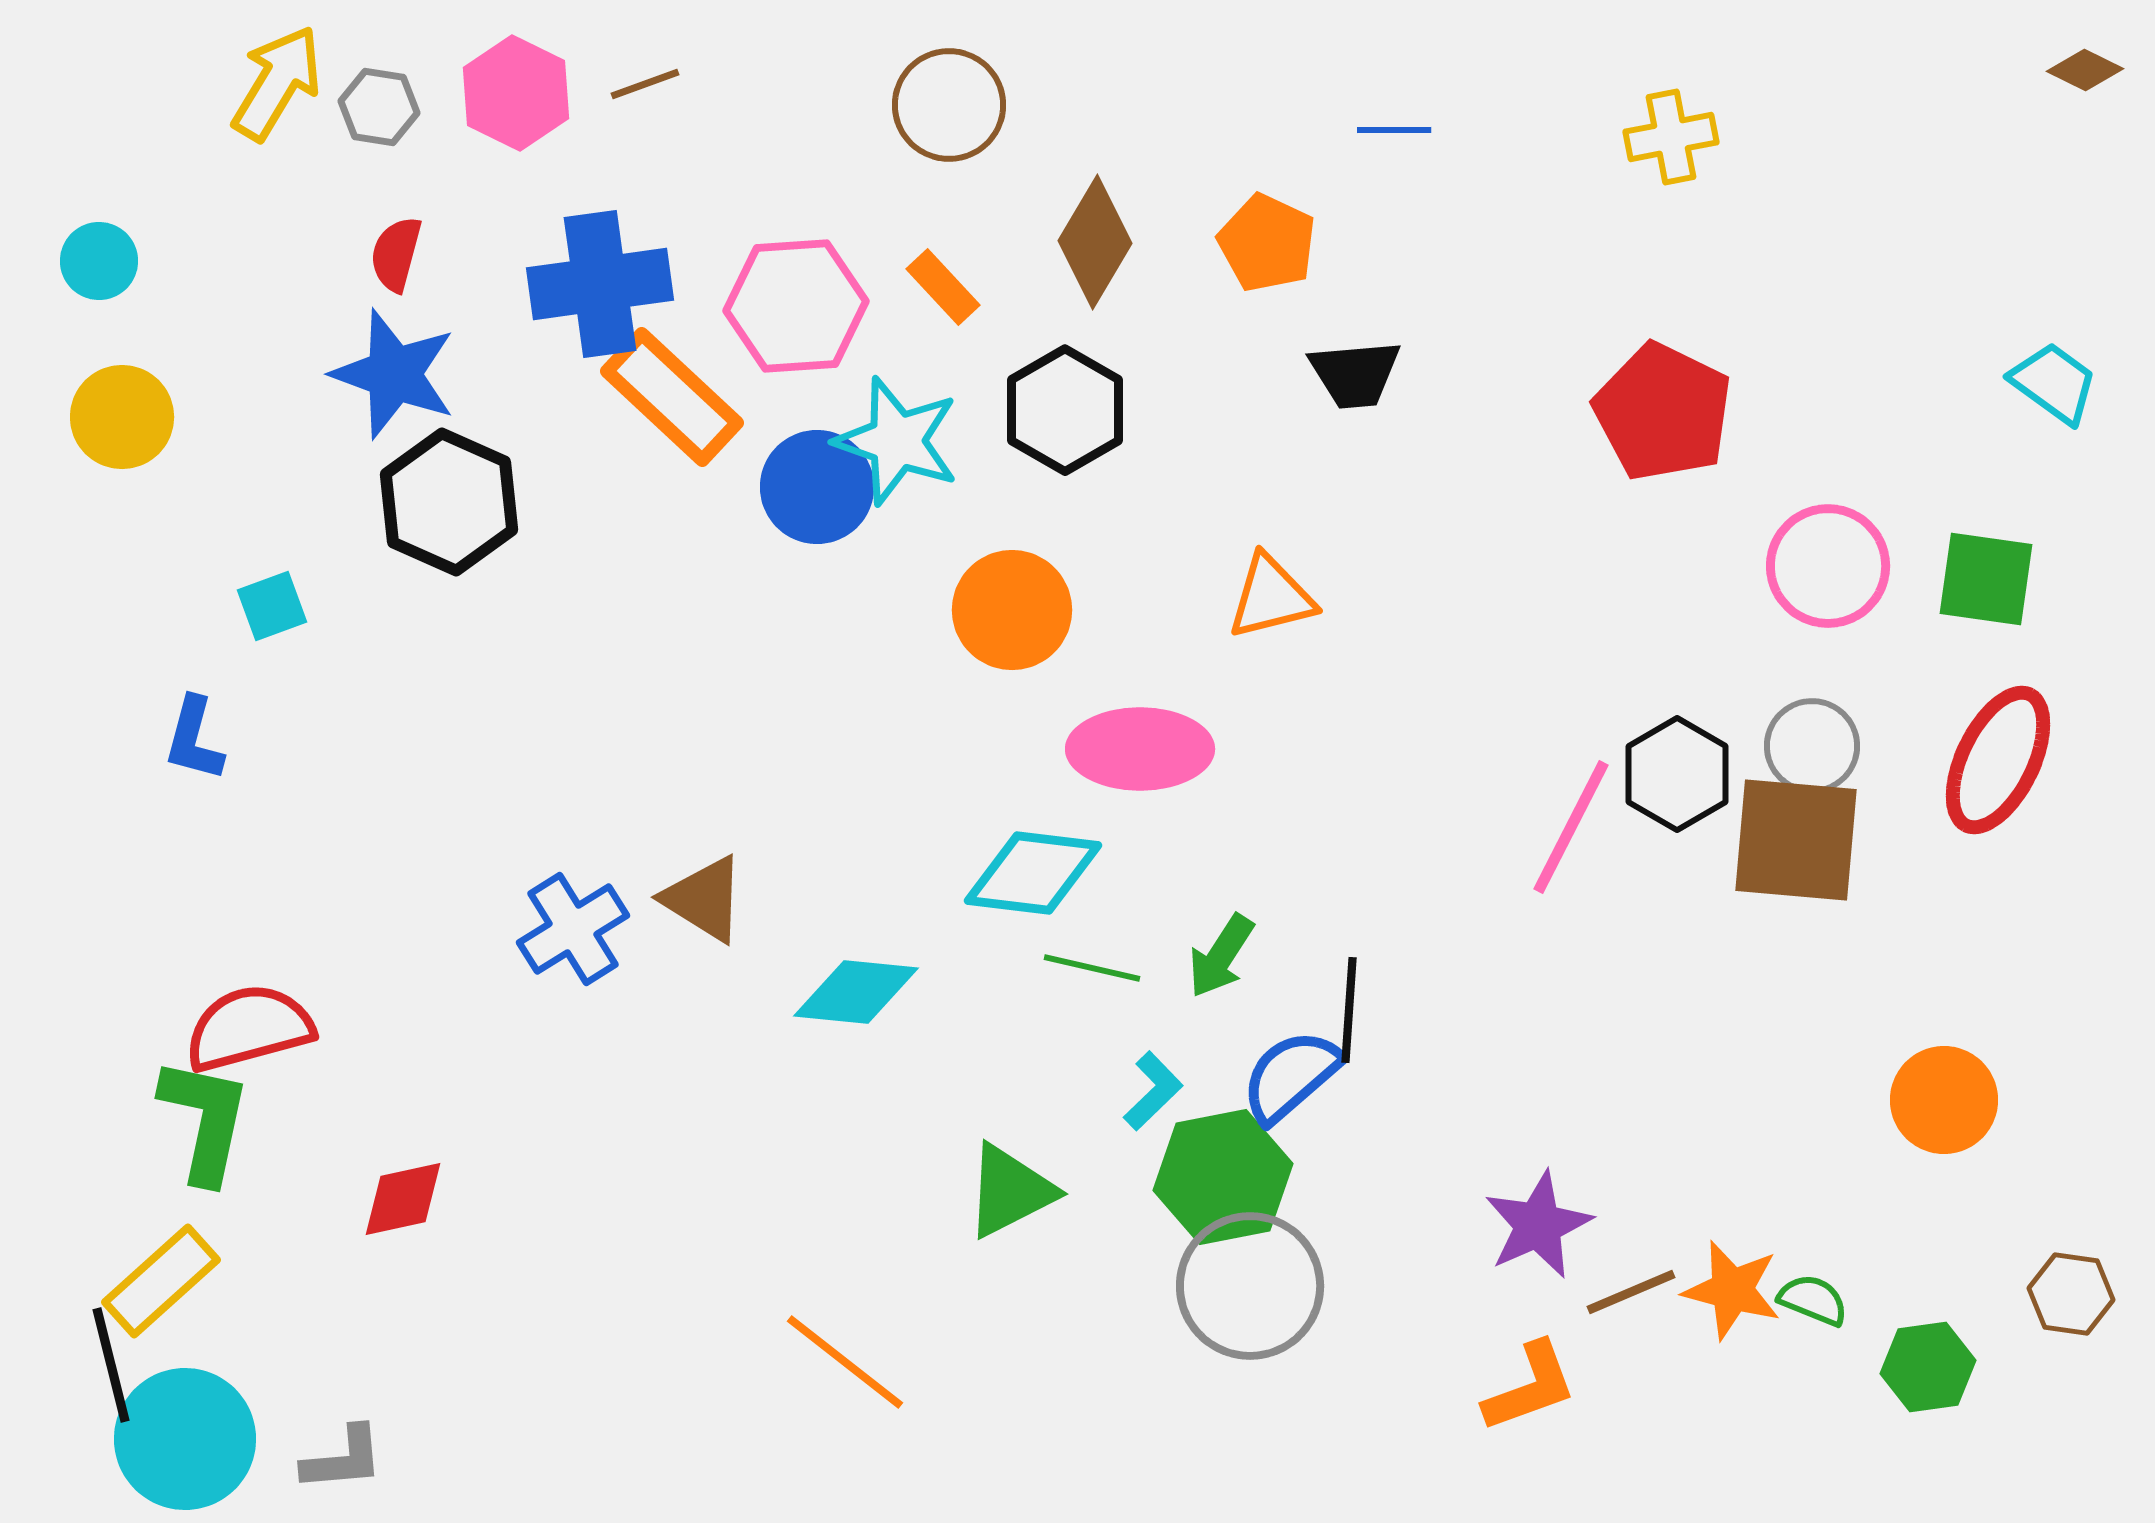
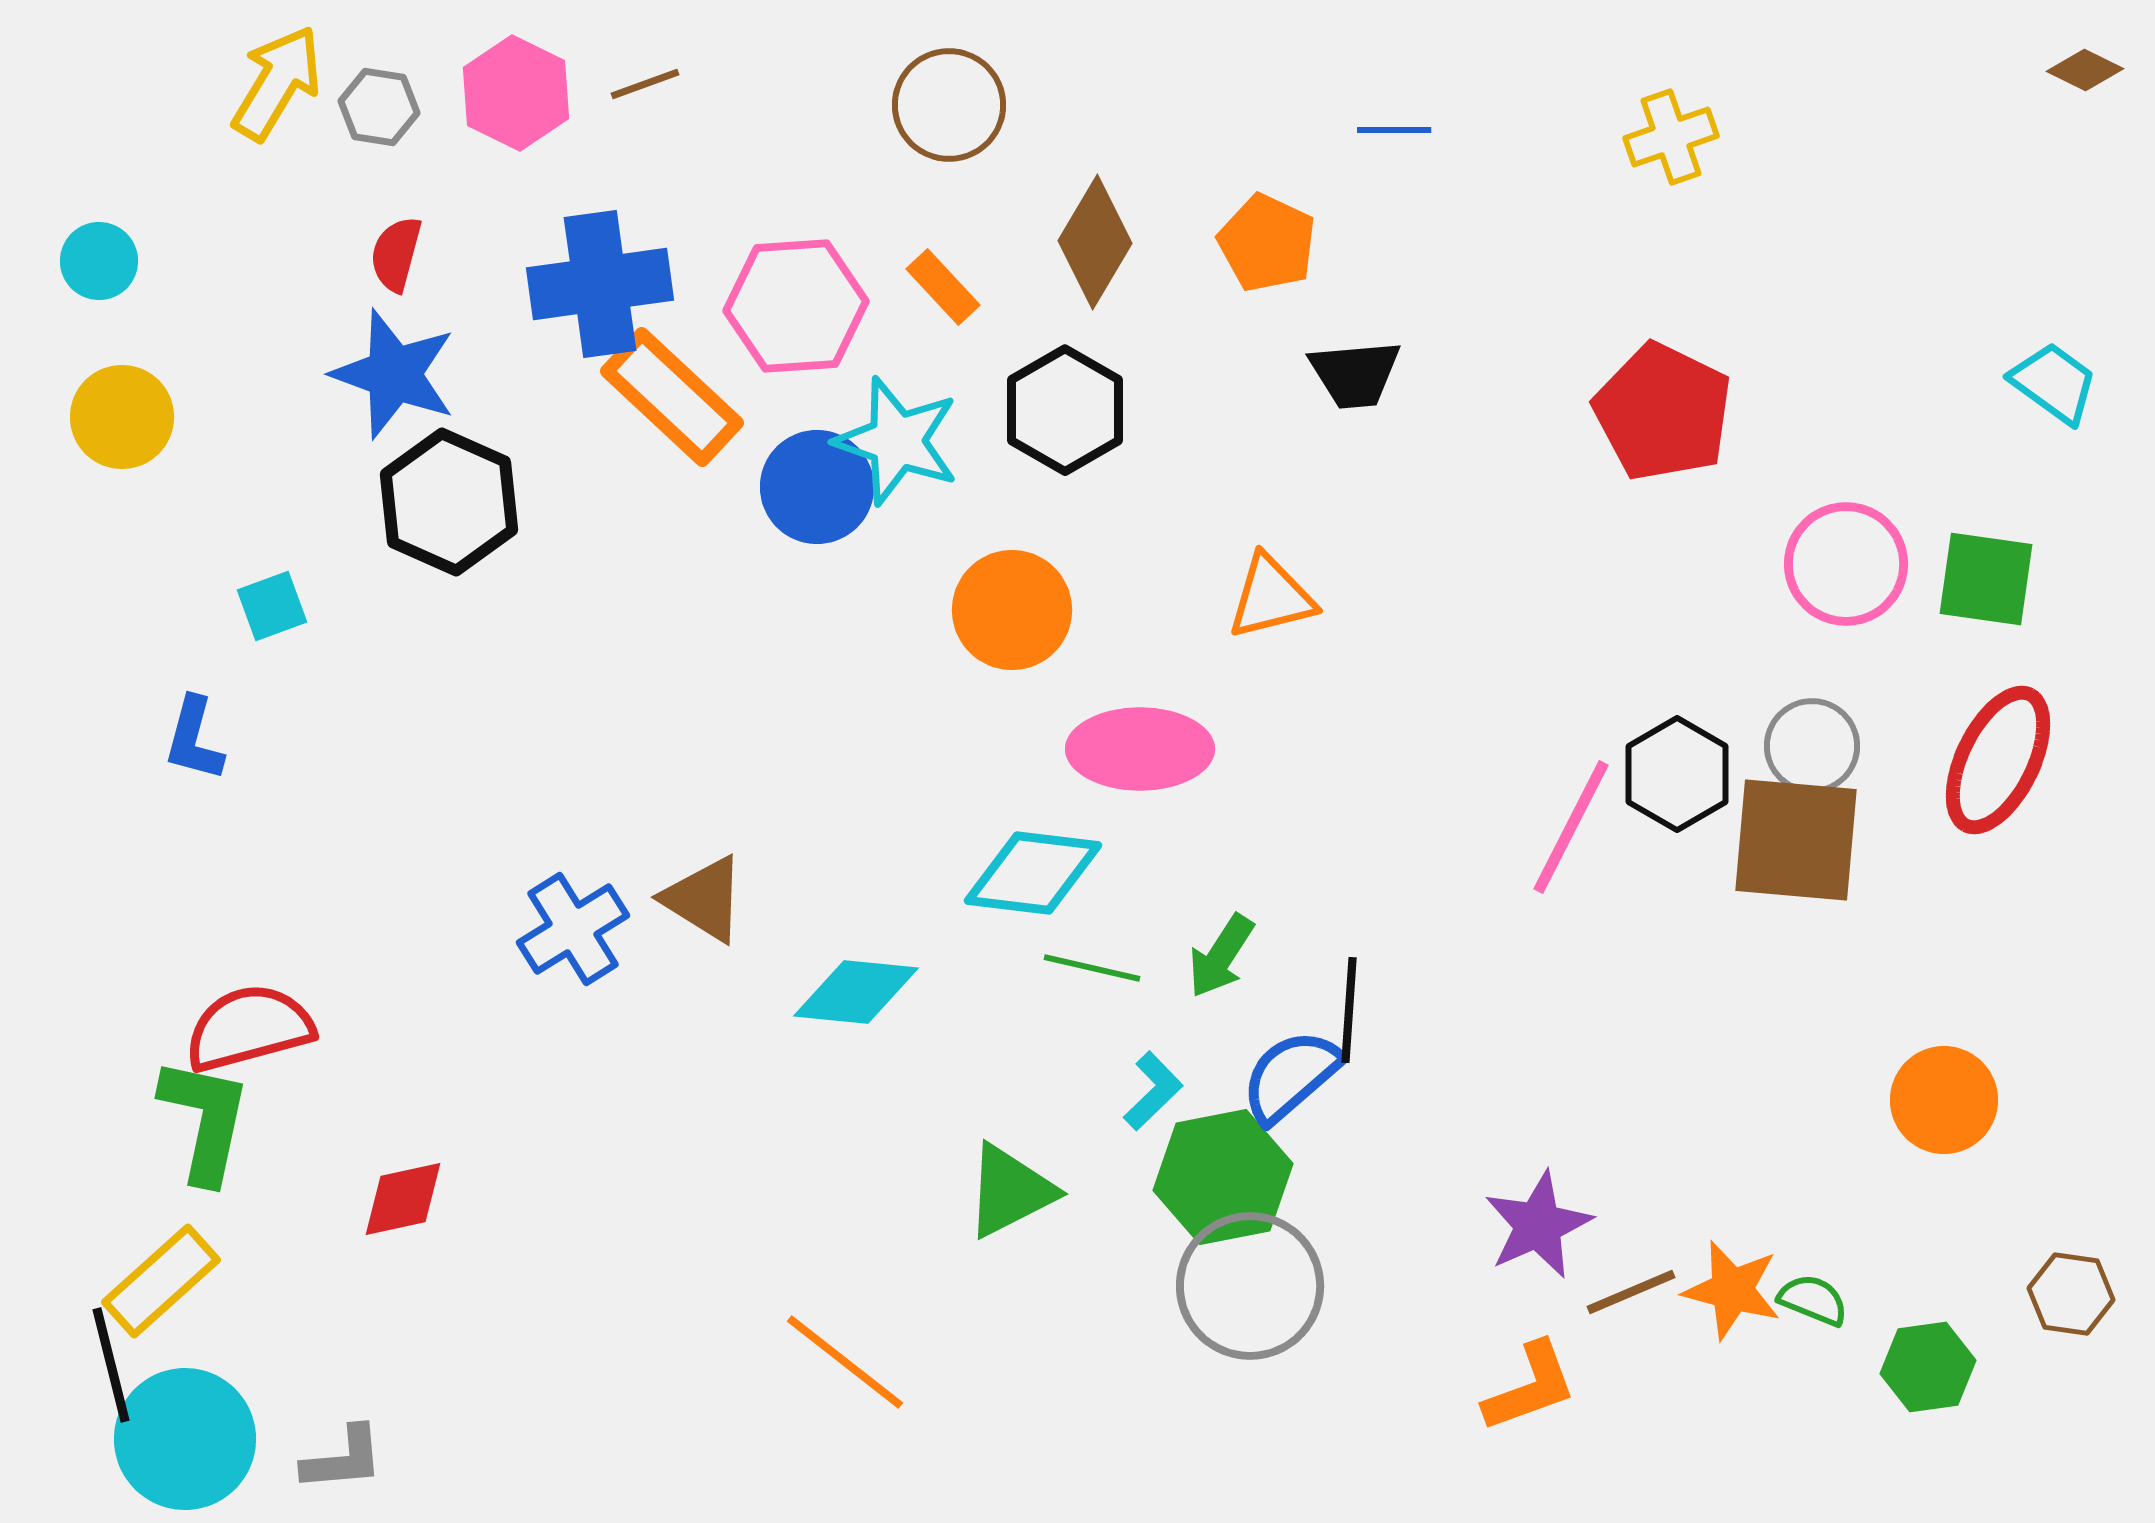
yellow cross at (1671, 137): rotated 8 degrees counterclockwise
pink circle at (1828, 566): moved 18 px right, 2 px up
